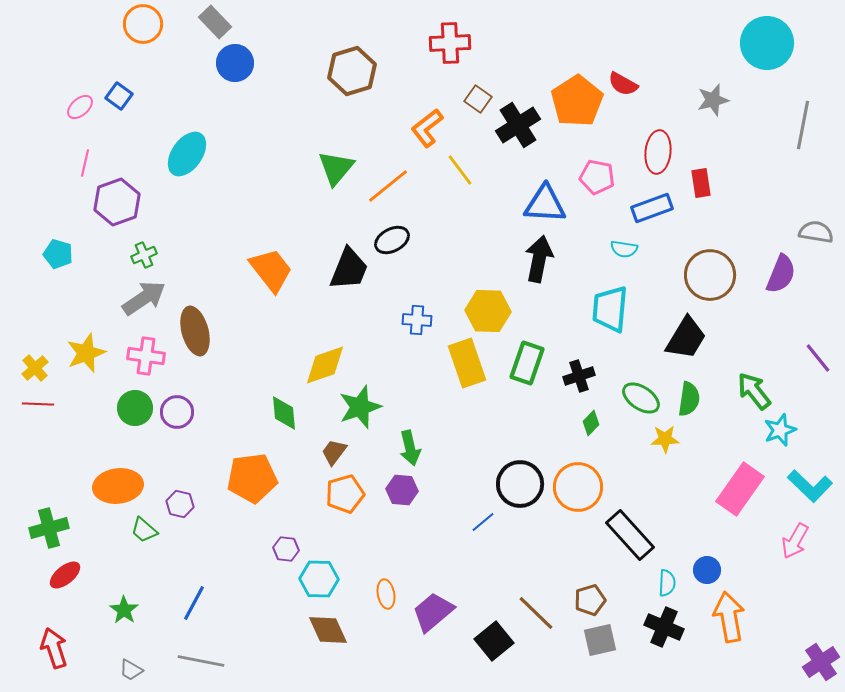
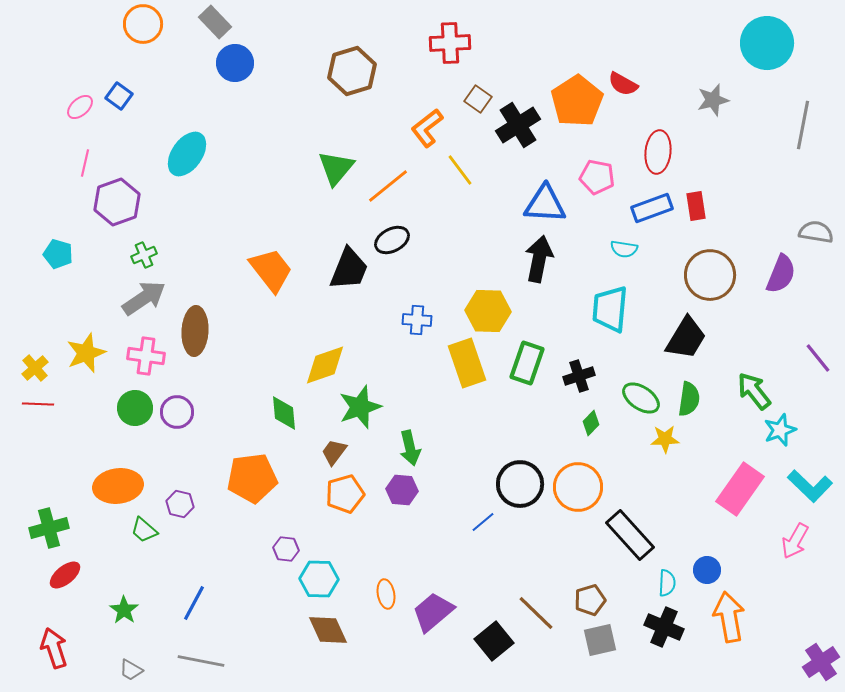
red rectangle at (701, 183): moved 5 px left, 23 px down
brown ellipse at (195, 331): rotated 18 degrees clockwise
